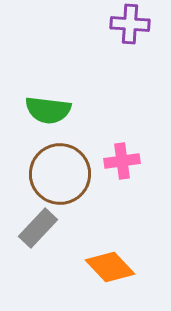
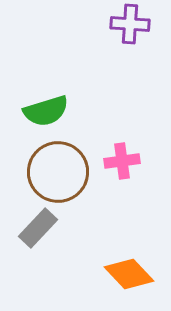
green semicircle: moved 2 px left, 1 px down; rotated 24 degrees counterclockwise
brown circle: moved 2 px left, 2 px up
orange diamond: moved 19 px right, 7 px down
